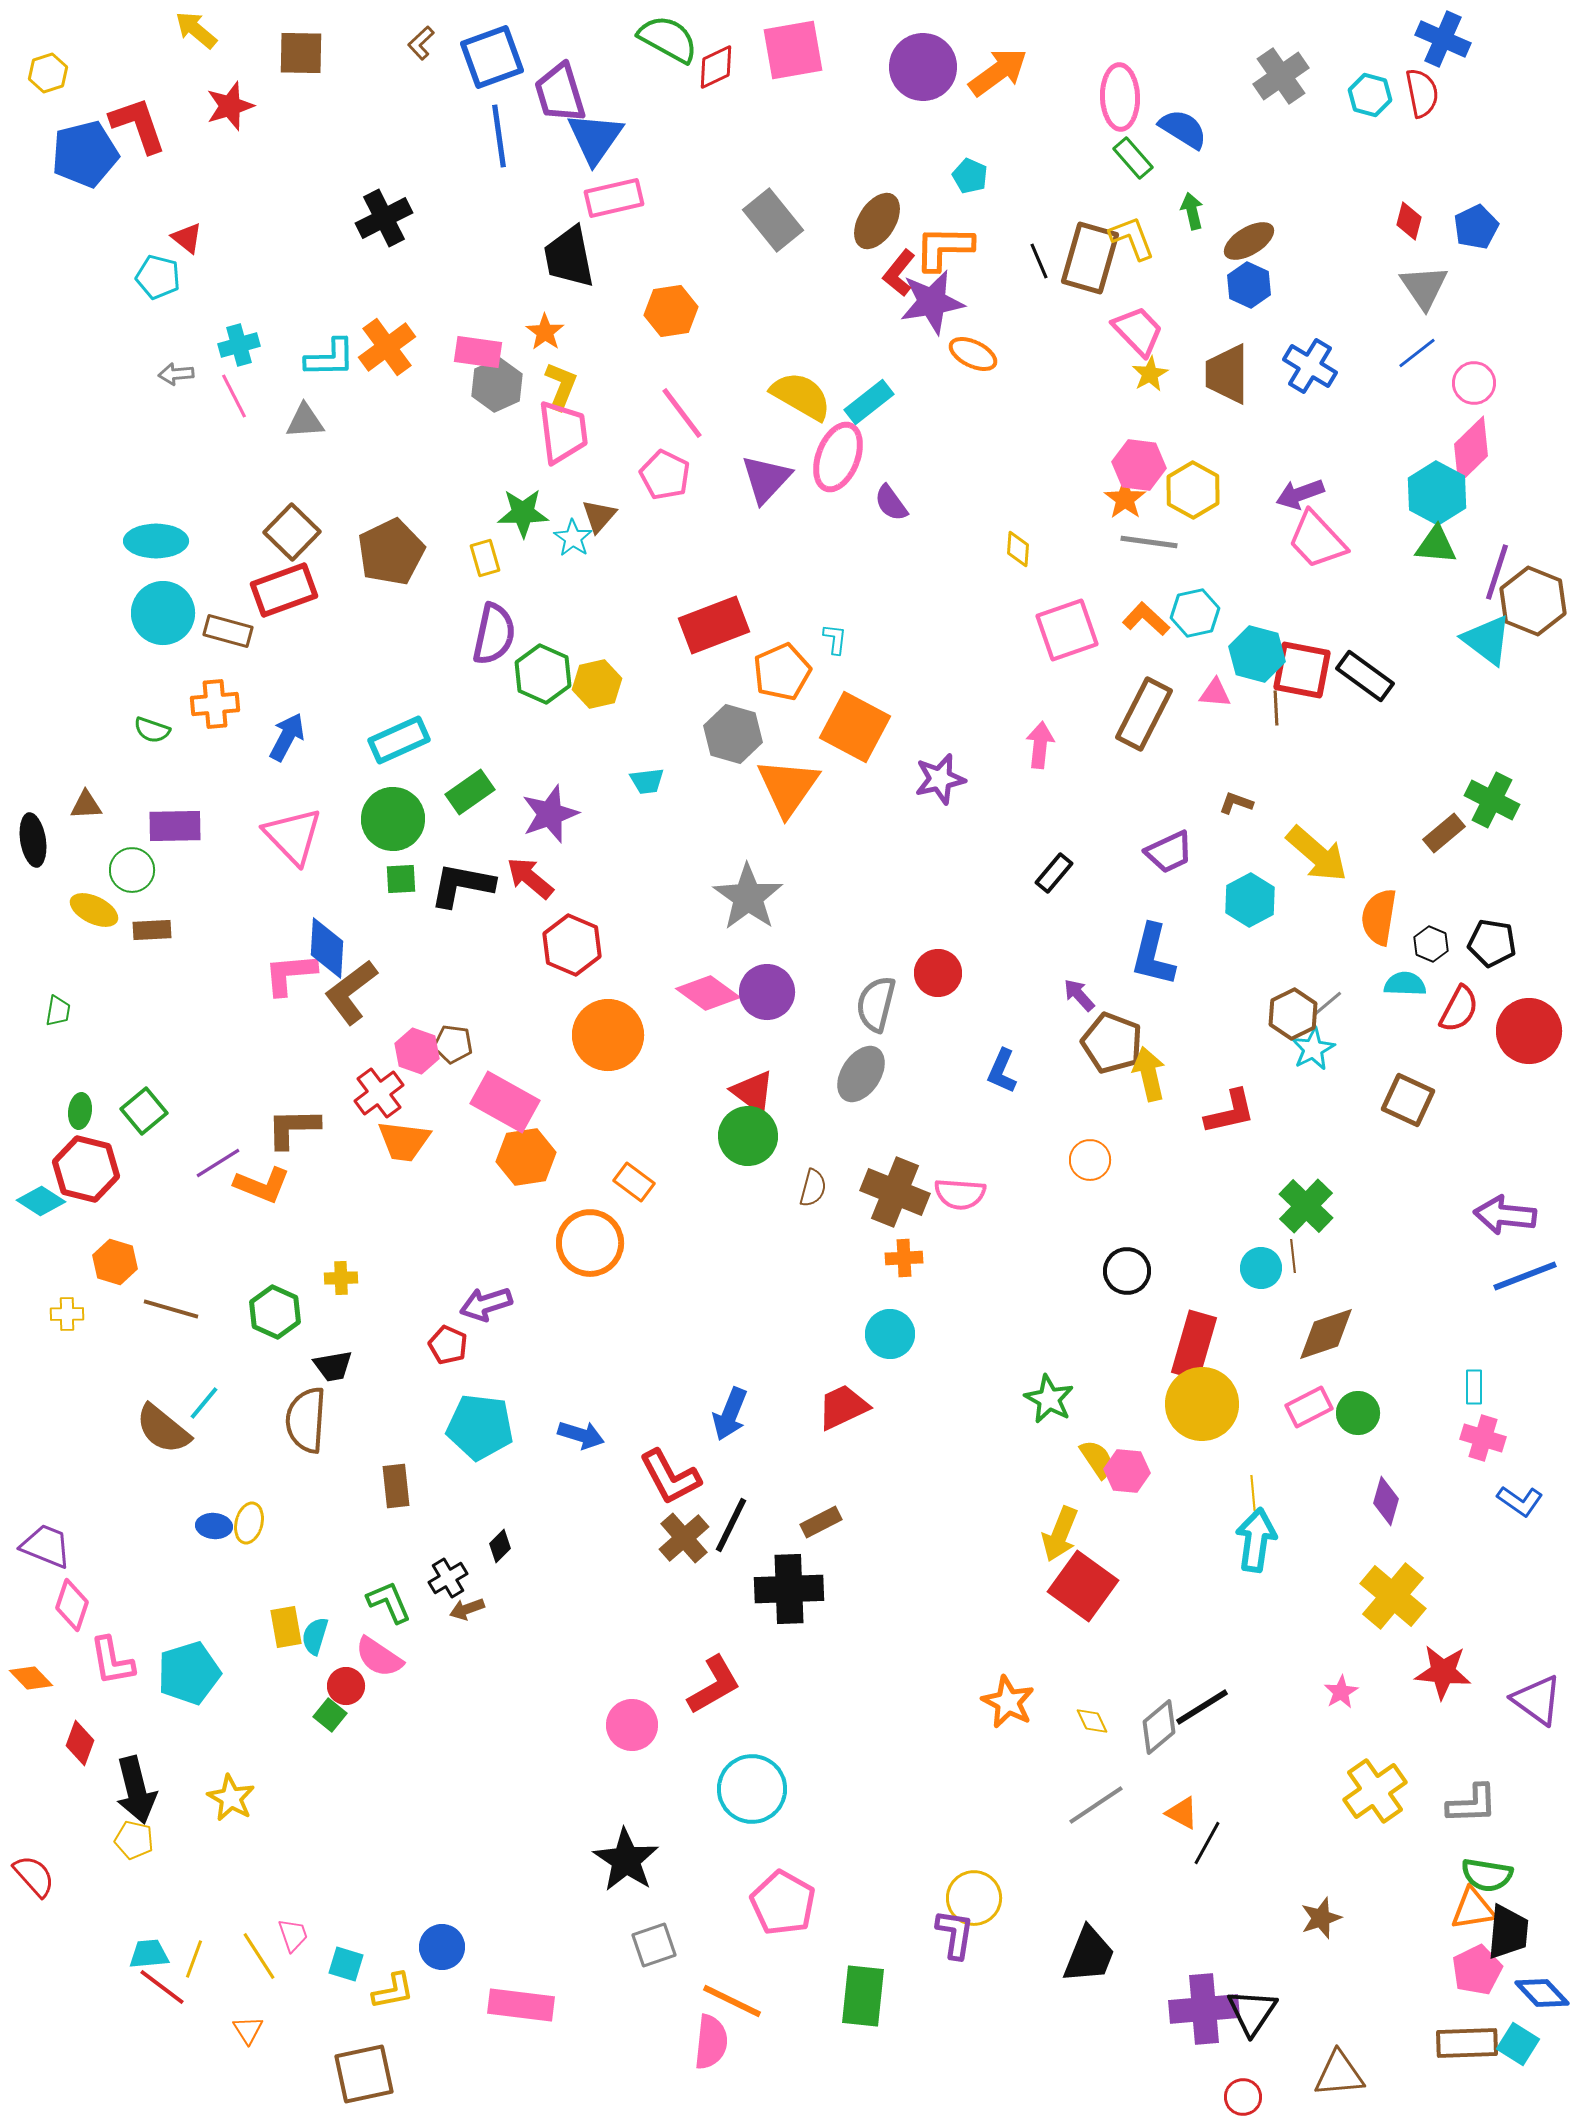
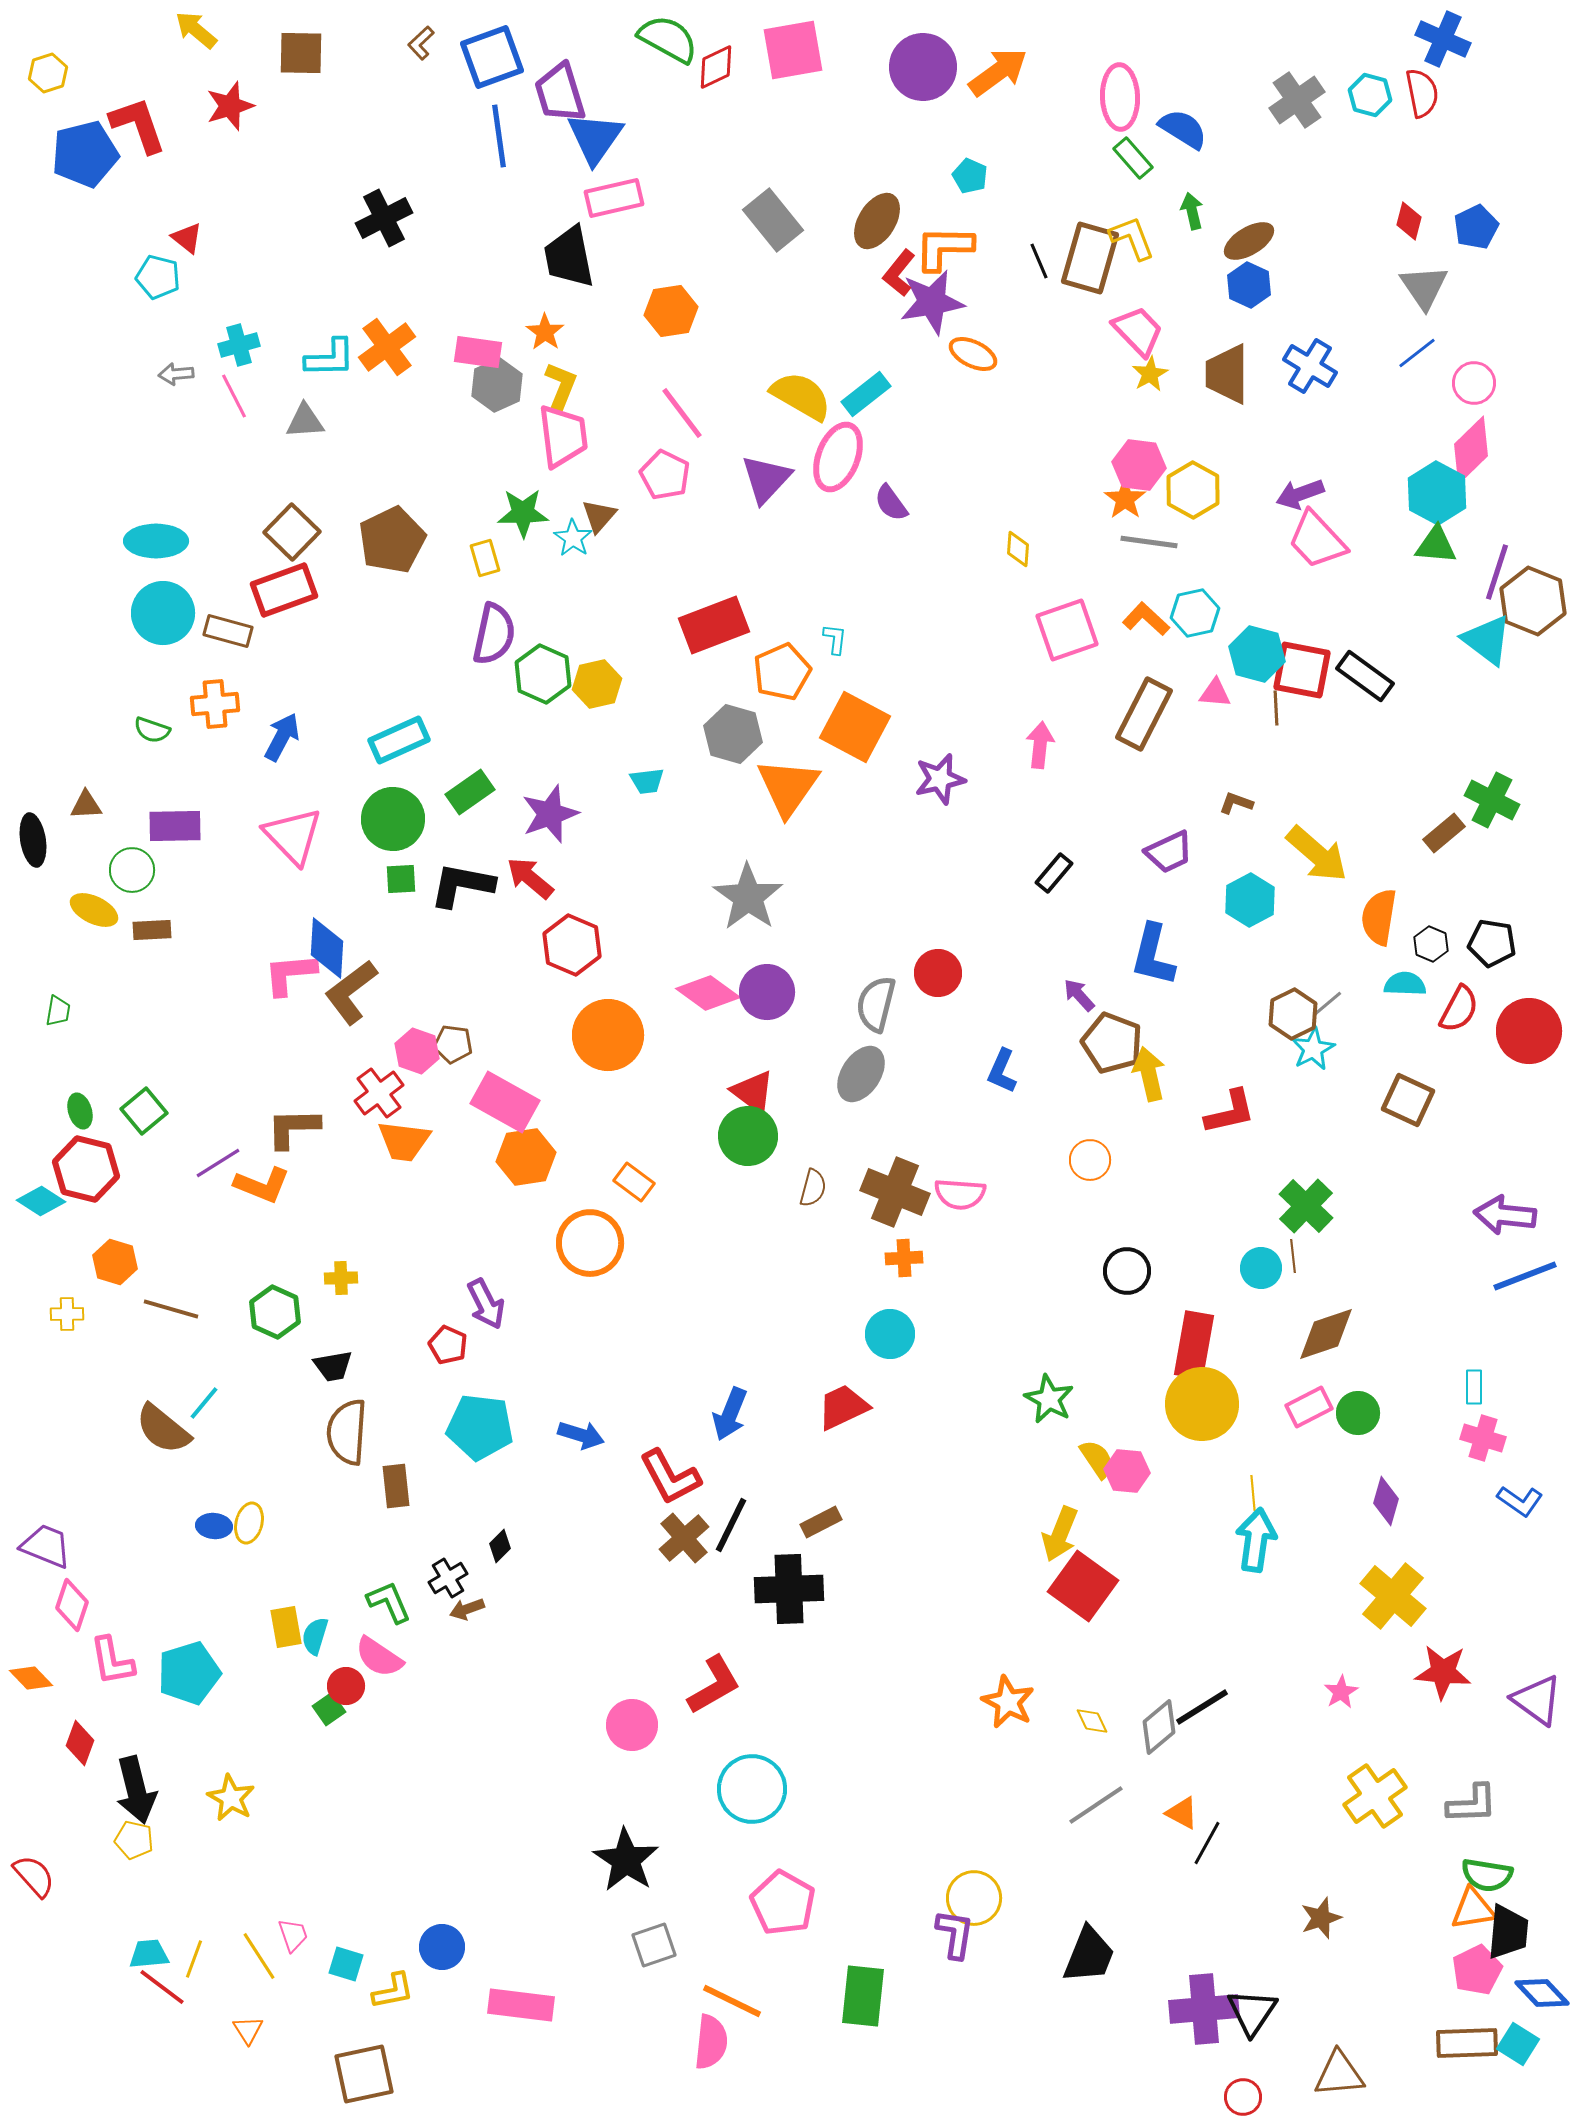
gray cross at (1281, 76): moved 16 px right, 24 px down
cyan rectangle at (869, 402): moved 3 px left, 8 px up
pink trapezoid at (563, 432): moved 4 px down
brown pentagon at (391, 552): moved 1 px right, 12 px up
blue arrow at (287, 737): moved 5 px left
green ellipse at (80, 1111): rotated 24 degrees counterclockwise
purple arrow at (486, 1304): rotated 99 degrees counterclockwise
red rectangle at (1194, 1345): rotated 6 degrees counterclockwise
brown semicircle at (306, 1420): moved 41 px right, 12 px down
green square at (330, 1715): moved 1 px left, 6 px up; rotated 16 degrees clockwise
yellow cross at (1375, 1791): moved 5 px down
